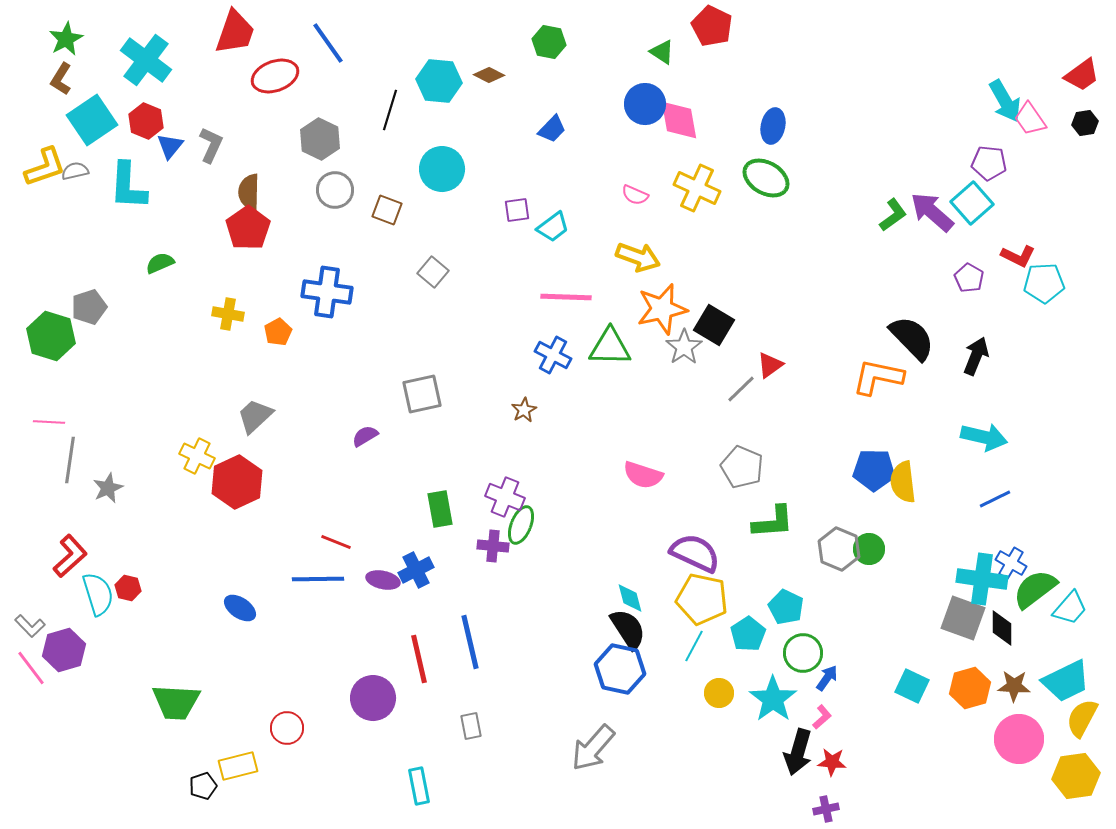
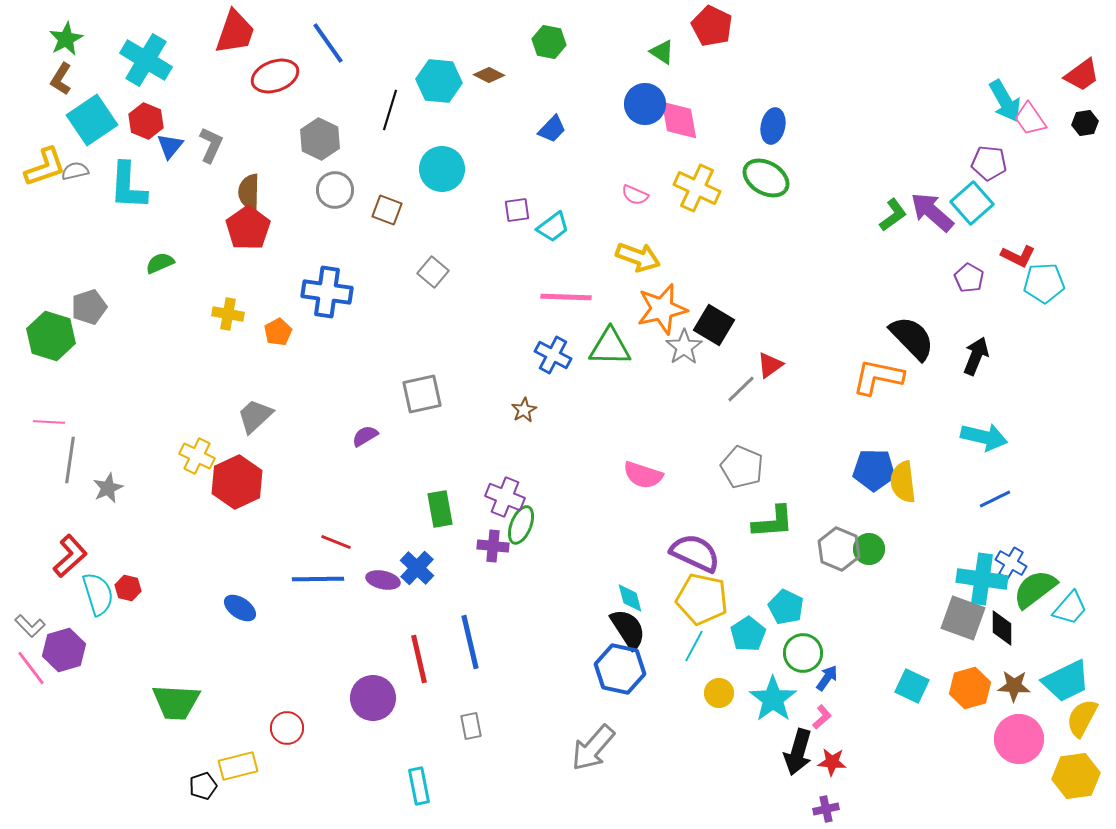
cyan cross at (146, 60): rotated 6 degrees counterclockwise
blue cross at (416, 570): moved 1 px right, 2 px up; rotated 20 degrees counterclockwise
